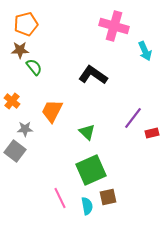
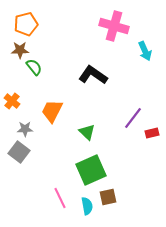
gray square: moved 4 px right, 1 px down
